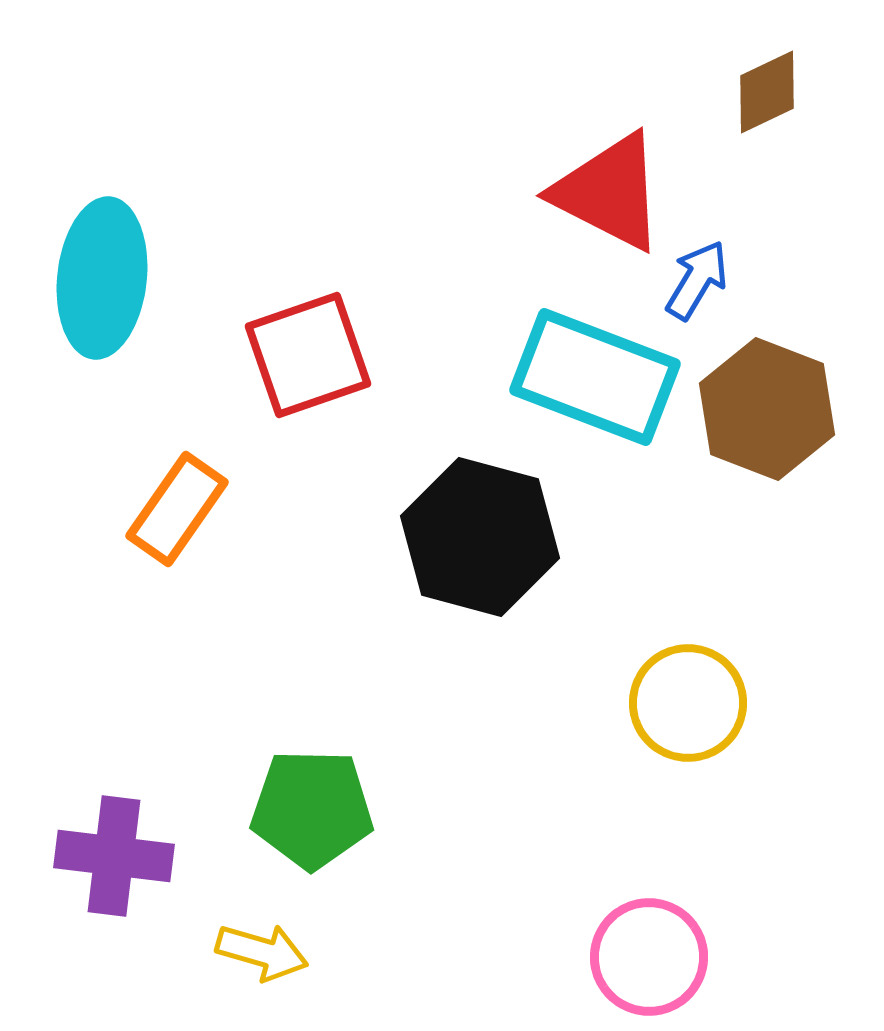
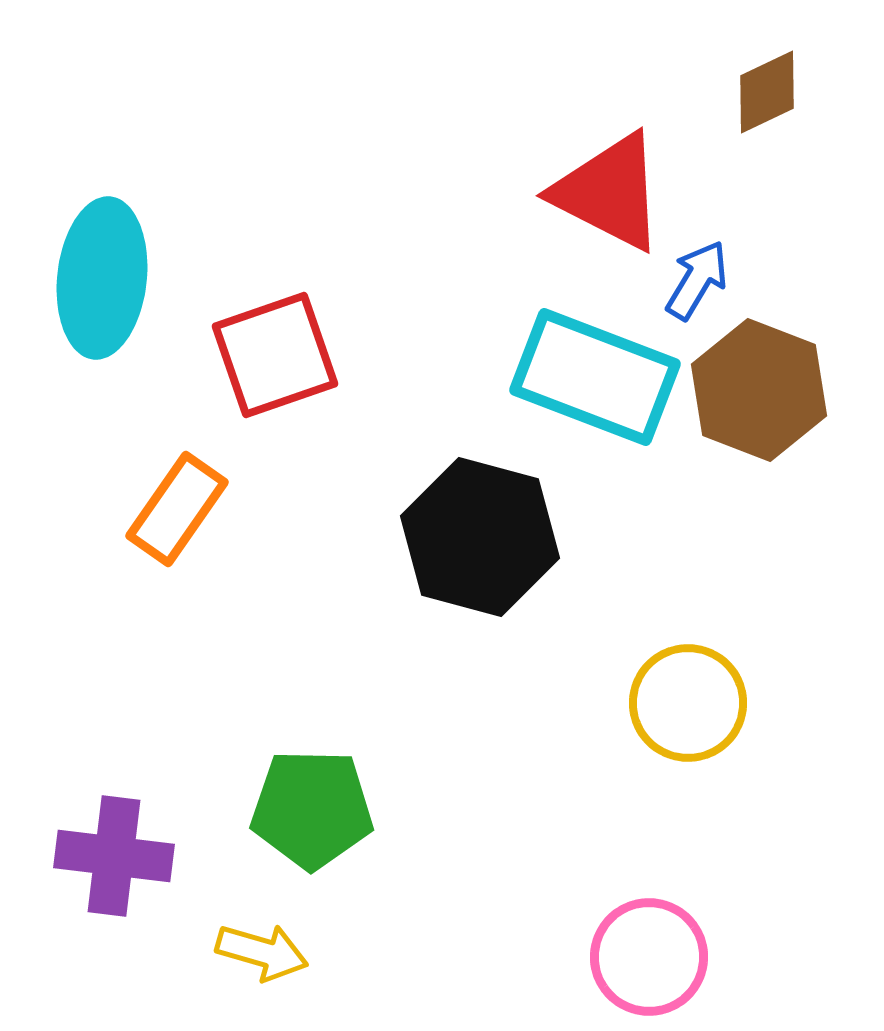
red square: moved 33 px left
brown hexagon: moved 8 px left, 19 px up
